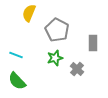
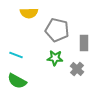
yellow semicircle: rotated 114 degrees counterclockwise
gray pentagon: rotated 15 degrees counterclockwise
gray rectangle: moved 9 px left
green star: rotated 21 degrees clockwise
green semicircle: rotated 18 degrees counterclockwise
